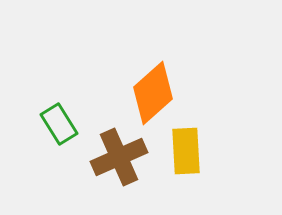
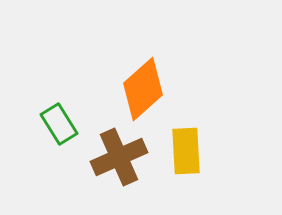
orange diamond: moved 10 px left, 4 px up
